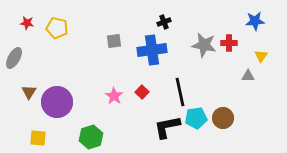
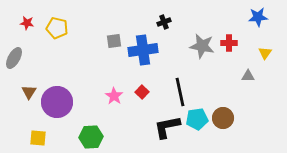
blue star: moved 3 px right, 4 px up
gray star: moved 2 px left, 1 px down
blue cross: moved 9 px left
yellow triangle: moved 4 px right, 3 px up
cyan pentagon: moved 1 px right, 1 px down
green hexagon: rotated 15 degrees clockwise
